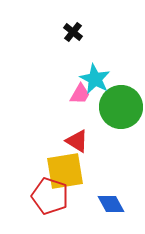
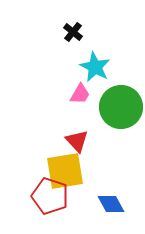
cyan star: moved 12 px up
red triangle: rotated 15 degrees clockwise
